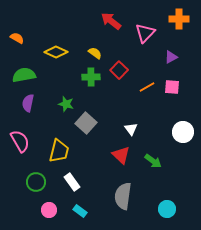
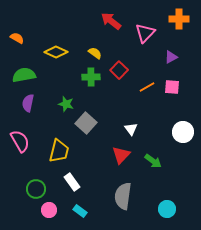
red triangle: rotated 30 degrees clockwise
green circle: moved 7 px down
